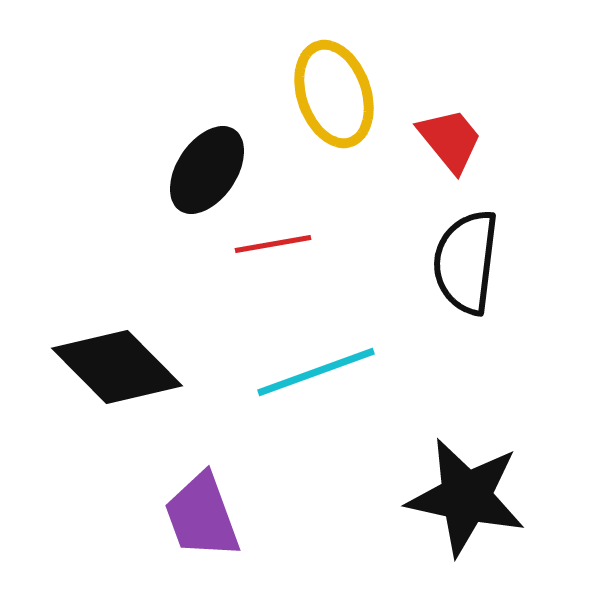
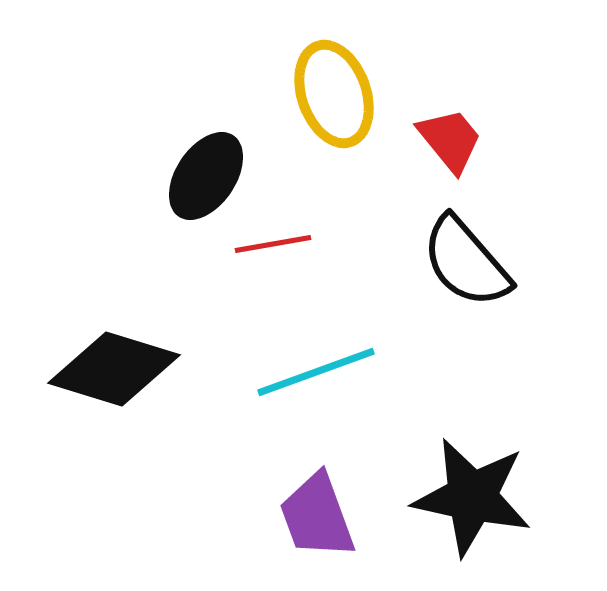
black ellipse: moved 1 px left, 6 px down
black semicircle: rotated 48 degrees counterclockwise
black diamond: moved 3 px left, 2 px down; rotated 28 degrees counterclockwise
black star: moved 6 px right
purple trapezoid: moved 115 px right
